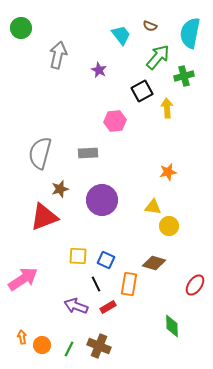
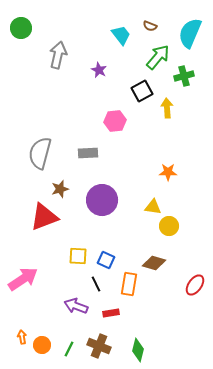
cyan semicircle: rotated 12 degrees clockwise
orange star: rotated 12 degrees clockwise
red rectangle: moved 3 px right, 6 px down; rotated 21 degrees clockwise
green diamond: moved 34 px left, 24 px down; rotated 15 degrees clockwise
